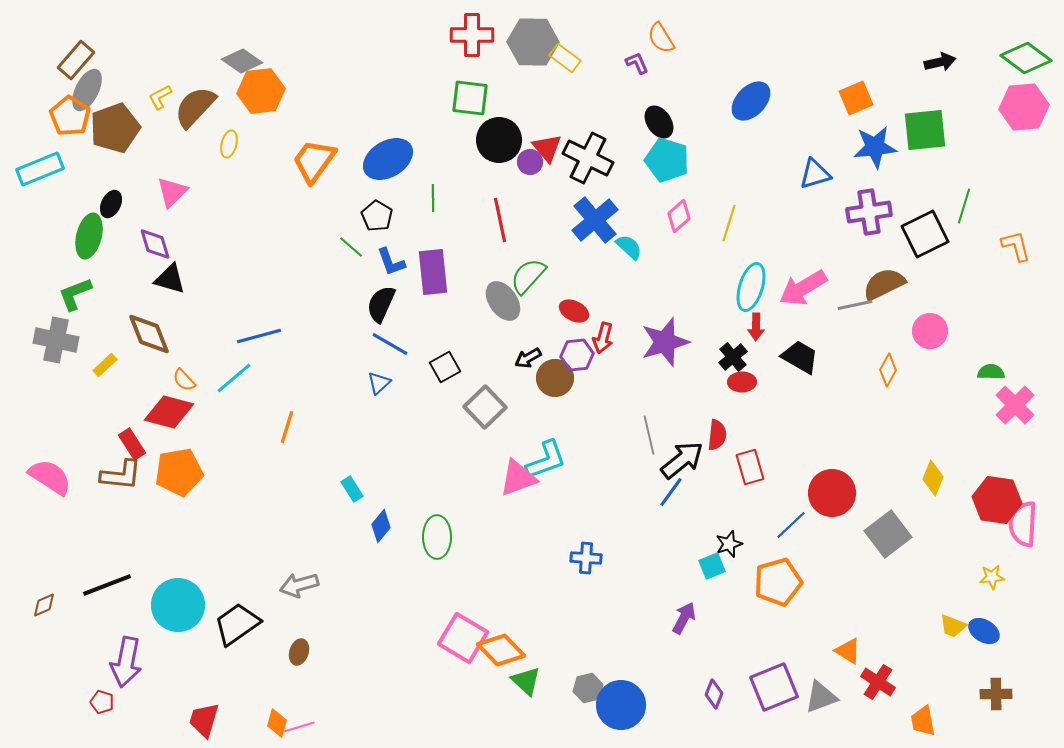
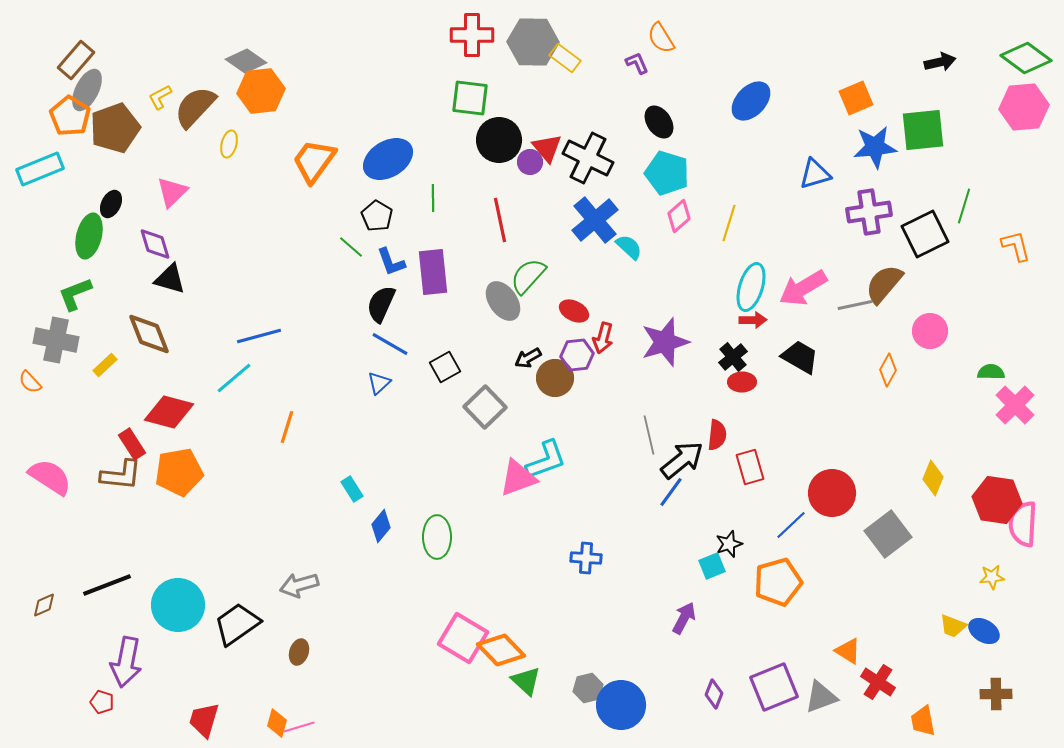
gray diamond at (242, 61): moved 4 px right
green square at (925, 130): moved 2 px left
cyan pentagon at (667, 160): moved 13 px down
brown semicircle at (884, 284): rotated 24 degrees counterclockwise
red arrow at (756, 327): moved 3 px left, 7 px up; rotated 92 degrees counterclockwise
orange semicircle at (184, 380): moved 154 px left, 2 px down
